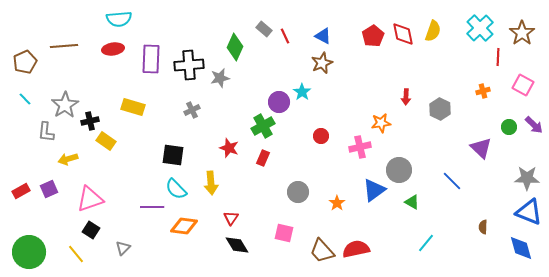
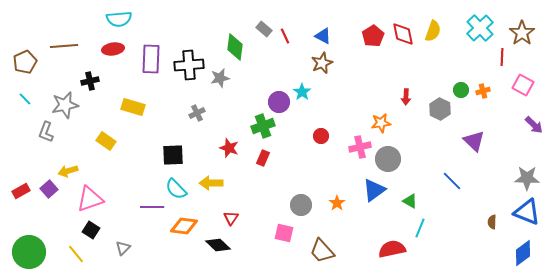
green diamond at (235, 47): rotated 16 degrees counterclockwise
red line at (498, 57): moved 4 px right
gray star at (65, 105): rotated 20 degrees clockwise
gray cross at (192, 110): moved 5 px right, 3 px down
black cross at (90, 121): moved 40 px up
green cross at (263, 126): rotated 10 degrees clockwise
green circle at (509, 127): moved 48 px left, 37 px up
gray L-shape at (46, 132): rotated 15 degrees clockwise
purple triangle at (481, 148): moved 7 px left, 7 px up
black square at (173, 155): rotated 10 degrees counterclockwise
yellow arrow at (68, 159): moved 12 px down
gray circle at (399, 170): moved 11 px left, 11 px up
yellow arrow at (211, 183): rotated 95 degrees clockwise
purple square at (49, 189): rotated 18 degrees counterclockwise
gray circle at (298, 192): moved 3 px right, 13 px down
green triangle at (412, 202): moved 2 px left, 1 px up
blue triangle at (529, 212): moved 2 px left
brown semicircle at (483, 227): moved 9 px right, 5 px up
cyan line at (426, 243): moved 6 px left, 15 px up; rotated 18 degrees counterclockwise
black diamond at (237, 245): moved 19 px left; rotated 15 degrees counterclockwise
blue diamond at (521, 248): moved 2 px right, 5 px down; rotated 68 degrees clockwise
red semicircle at (356, 249): moved 36 px right
